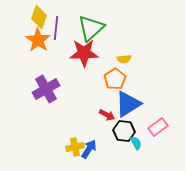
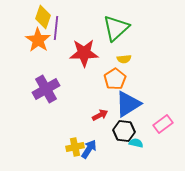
yellow diamond: moved 4 px right
green triangle: moved 25 px right
red arrow: moved 7 px left; rotated 56 degrees counterclockwise
pink rectangle: moved 5 px right, 3 px up
cyan semicircle: rotated 48 degrees counterclockwise
